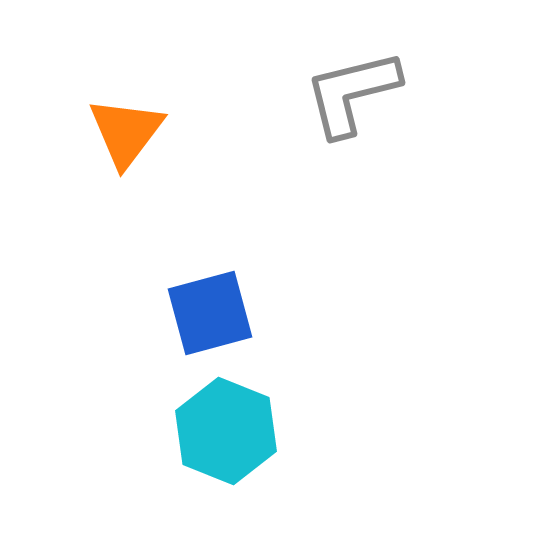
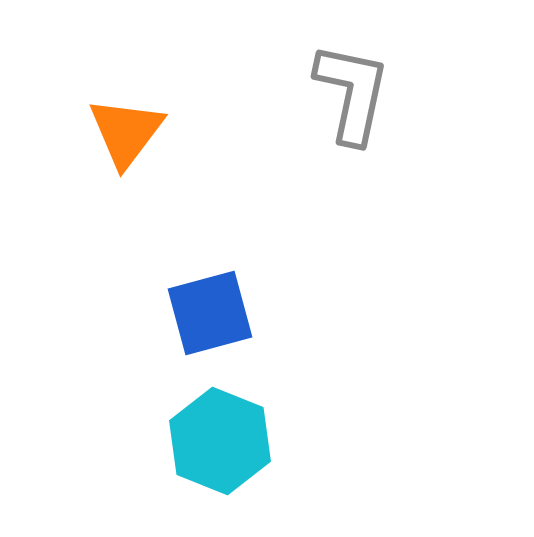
gray L-shape: rotated 116 degrees clockwise
cyan hexagon: moved 6 px left, 10 px down
